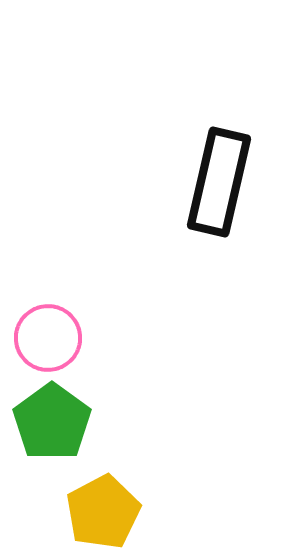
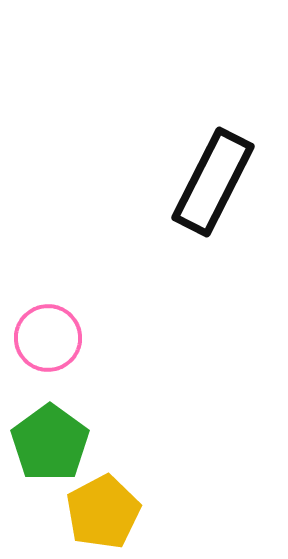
black rectangle: moved 6 px left; rotated 14 degrees clockwise
green pentagon: moved 2 px left, 21 px down
